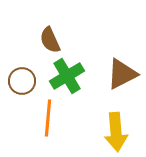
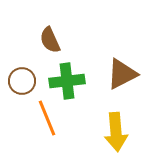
green cross: moved 5 px down; rotated 24 degrees clockwise
orange line: moved 1 px left; rotated 27 degrees counterclockwise
